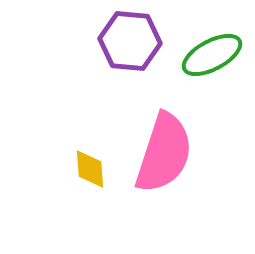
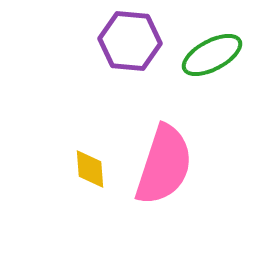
pink semicircle: moved 12 px down
